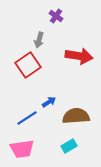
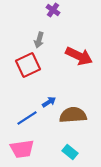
purple cross: moved 3 px left, 6 px up
red arrow: rotated 16 degrees clockwise
red square: rotated 10 degrees clockwise
brown semicircle: moved 3 px left, 1 px up
cyan rectangle: moved 1 px right, 6 px down; rotated 70 degrees clockwise
